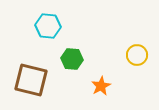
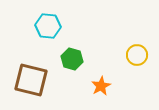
green hexagon: rotated 10 degrees clockwise
